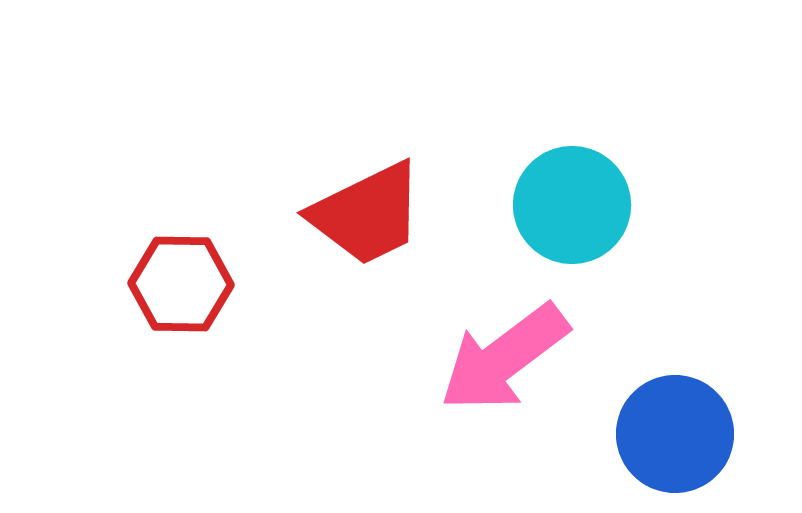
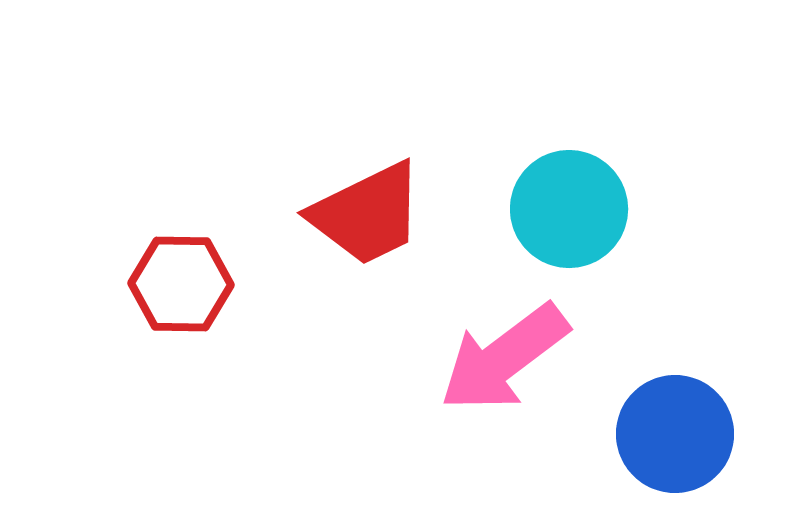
cyan circle: moved 3 px left, 4 px down
